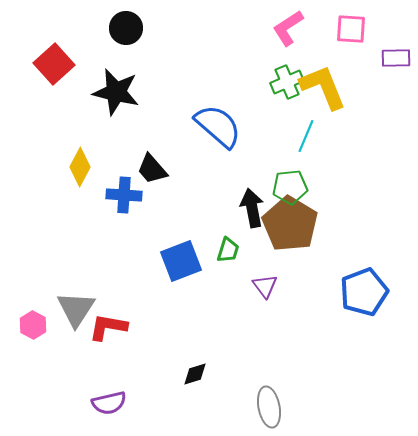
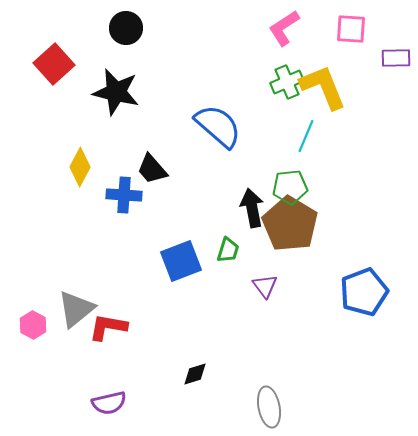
pink L-shape: moved 4 px left
gray triangle: rotated 18 degrees clockwise
